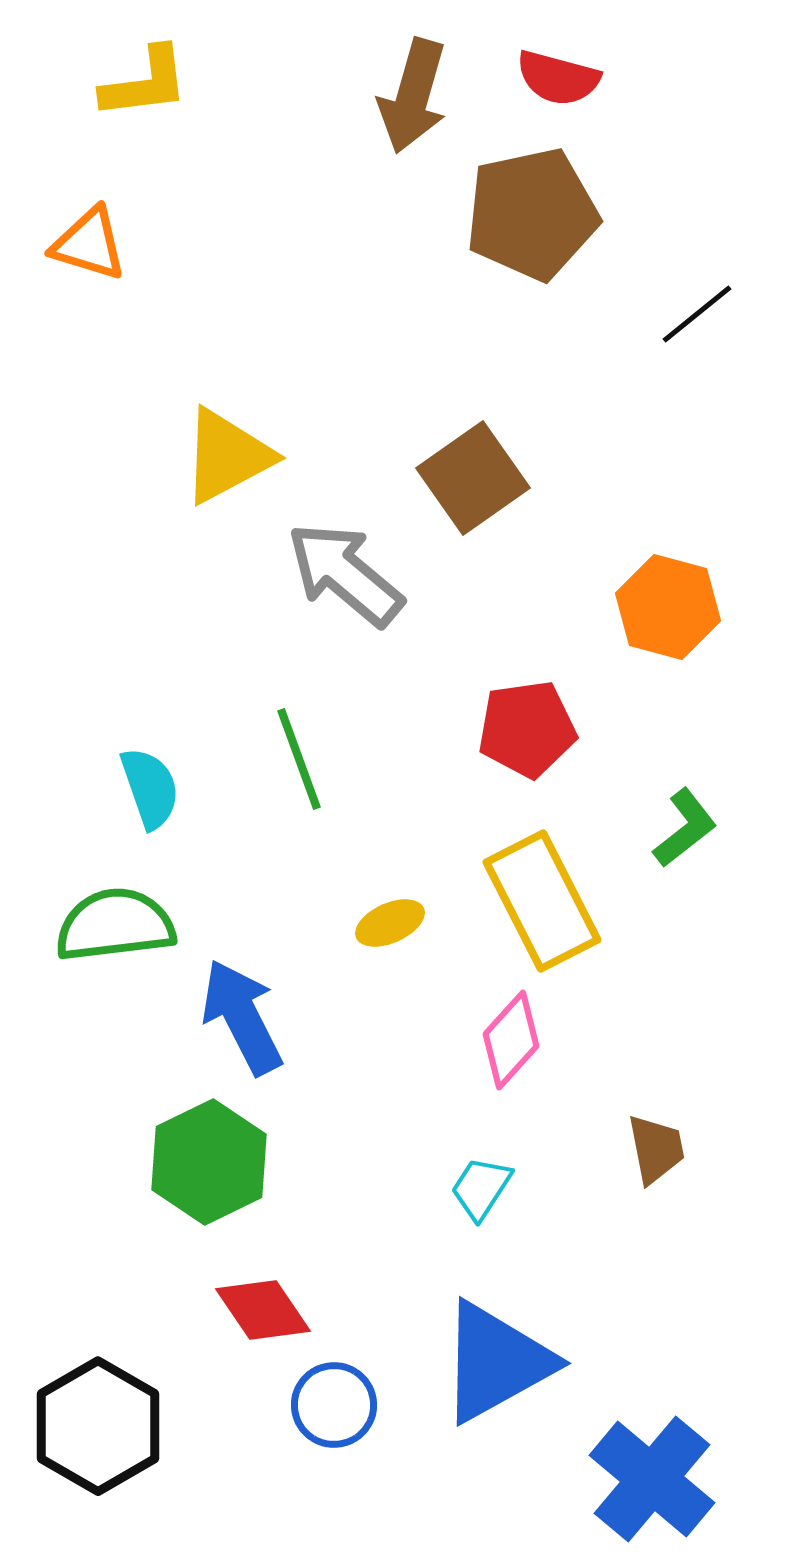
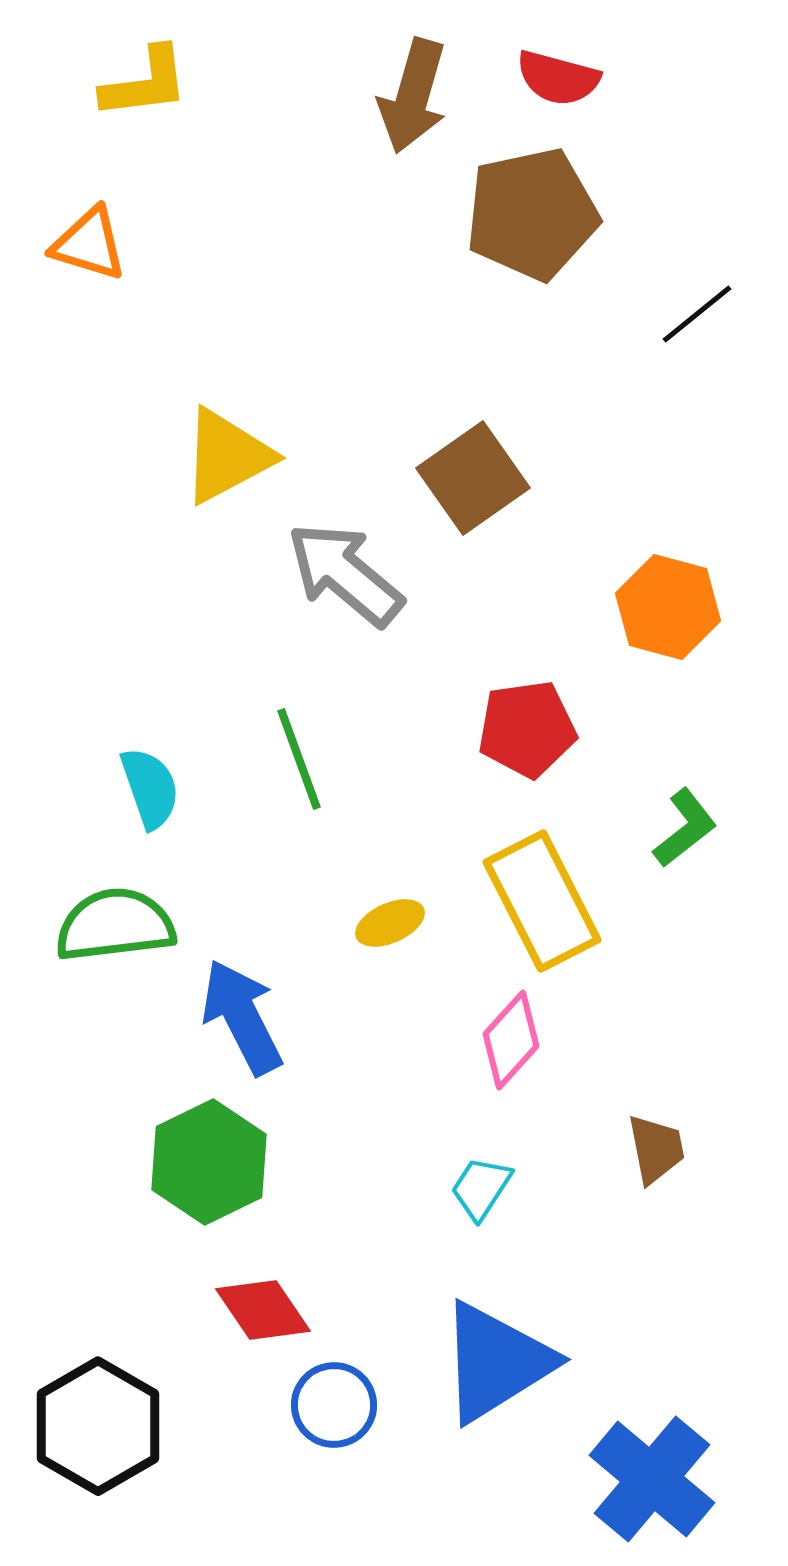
blue triangle: rotated 3 degrees counterclockwise
